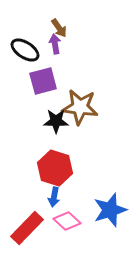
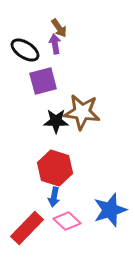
brown star: moved 2 px right, 5 px down
